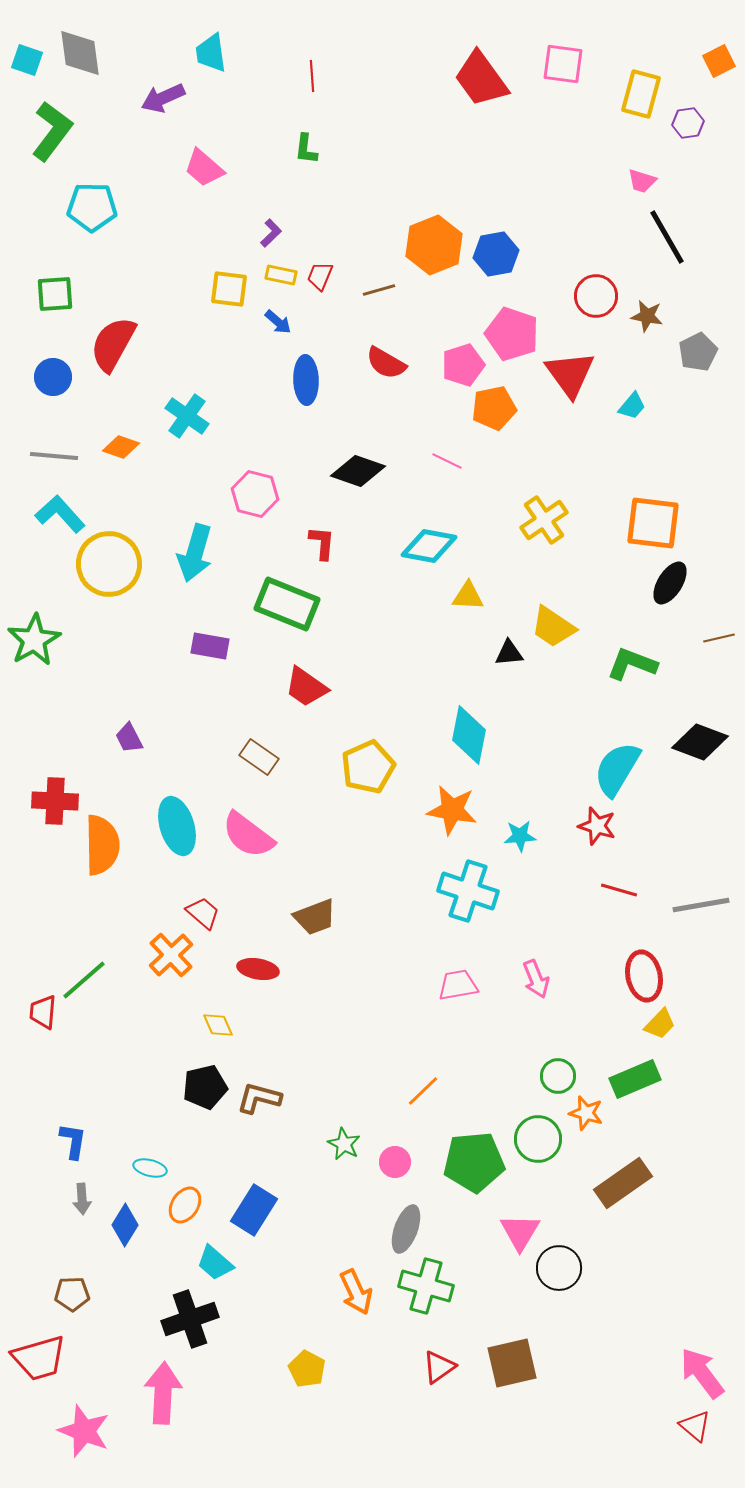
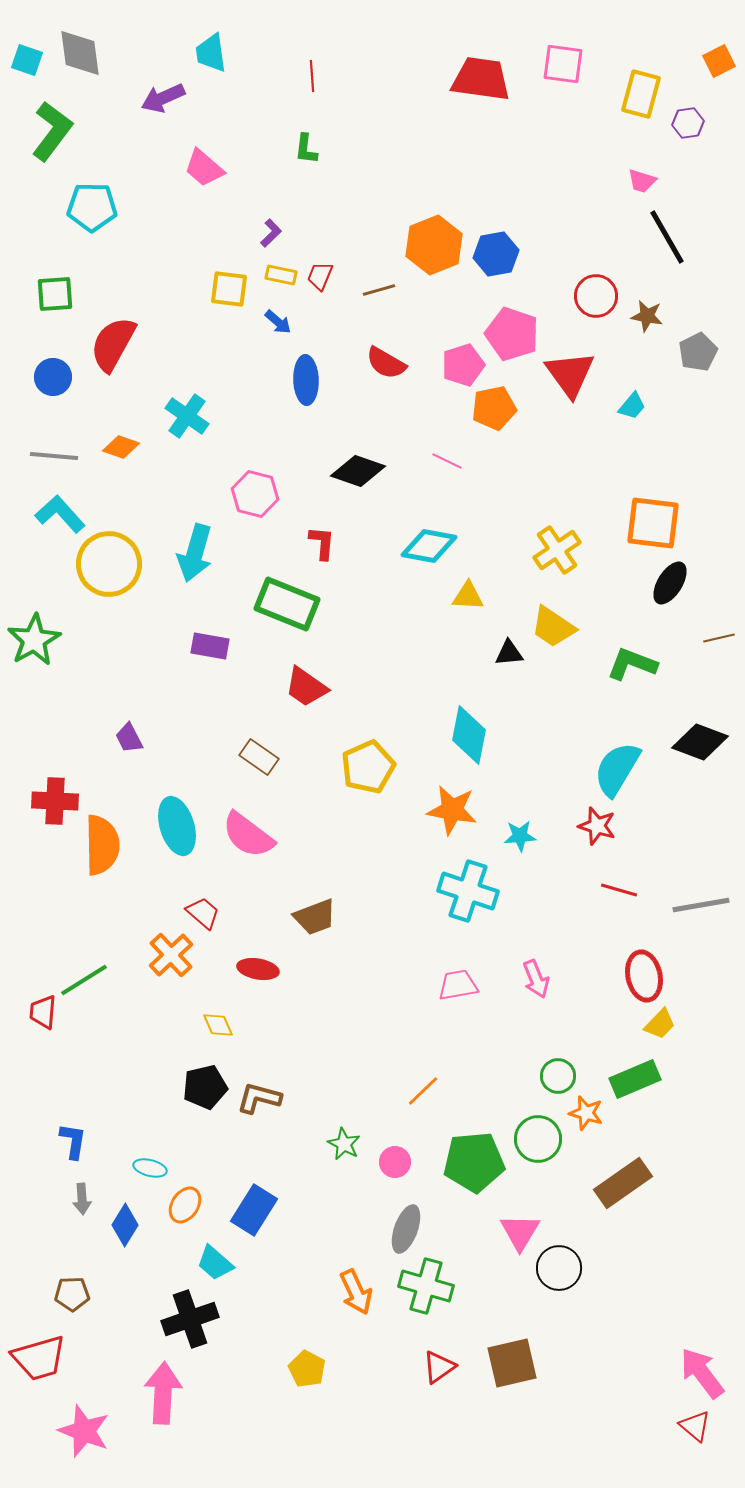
red trapezoid at (481, 79): rotated 134 degrees clockwise
yellow cross at (544, 520): moved 13 px right, 30 px down
green line at (84, 980): rotated 9 degrees clockwise
